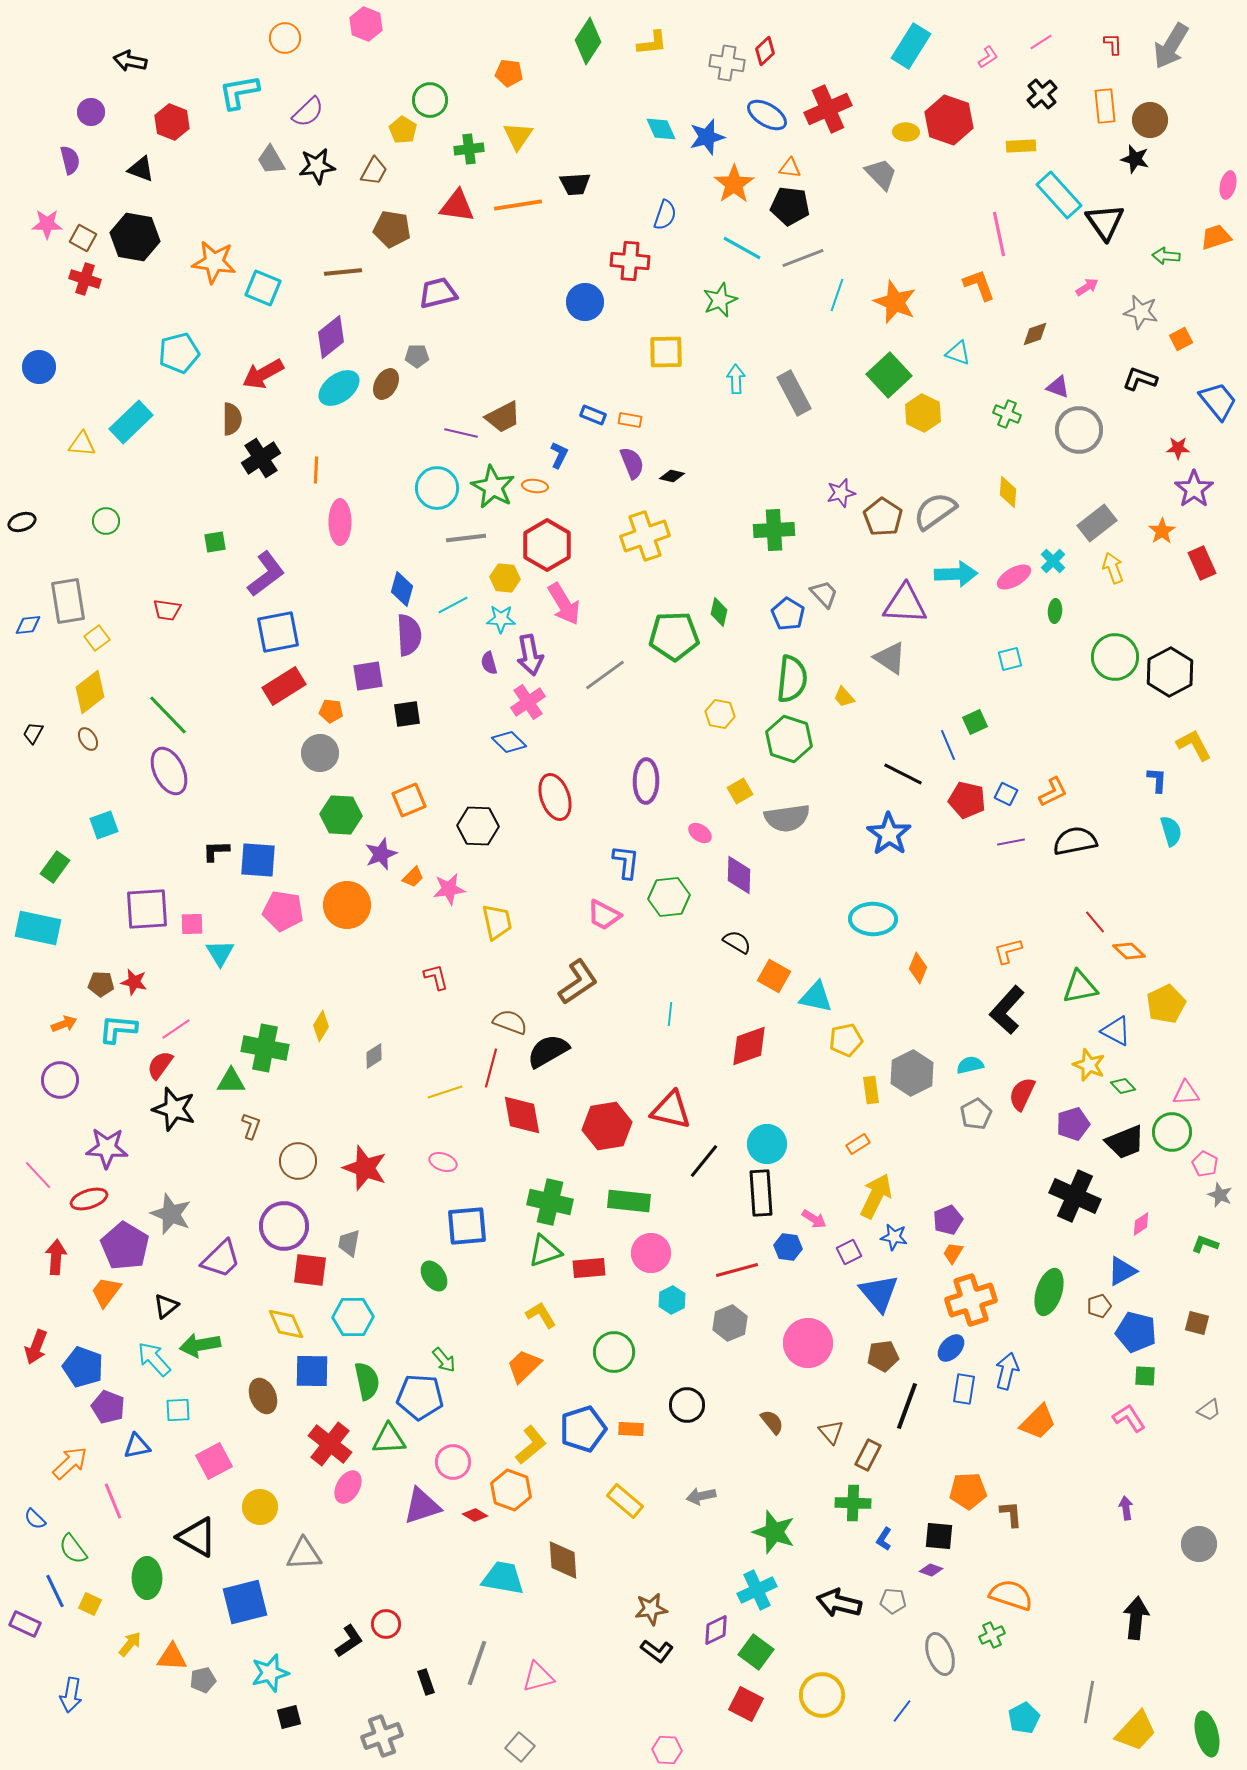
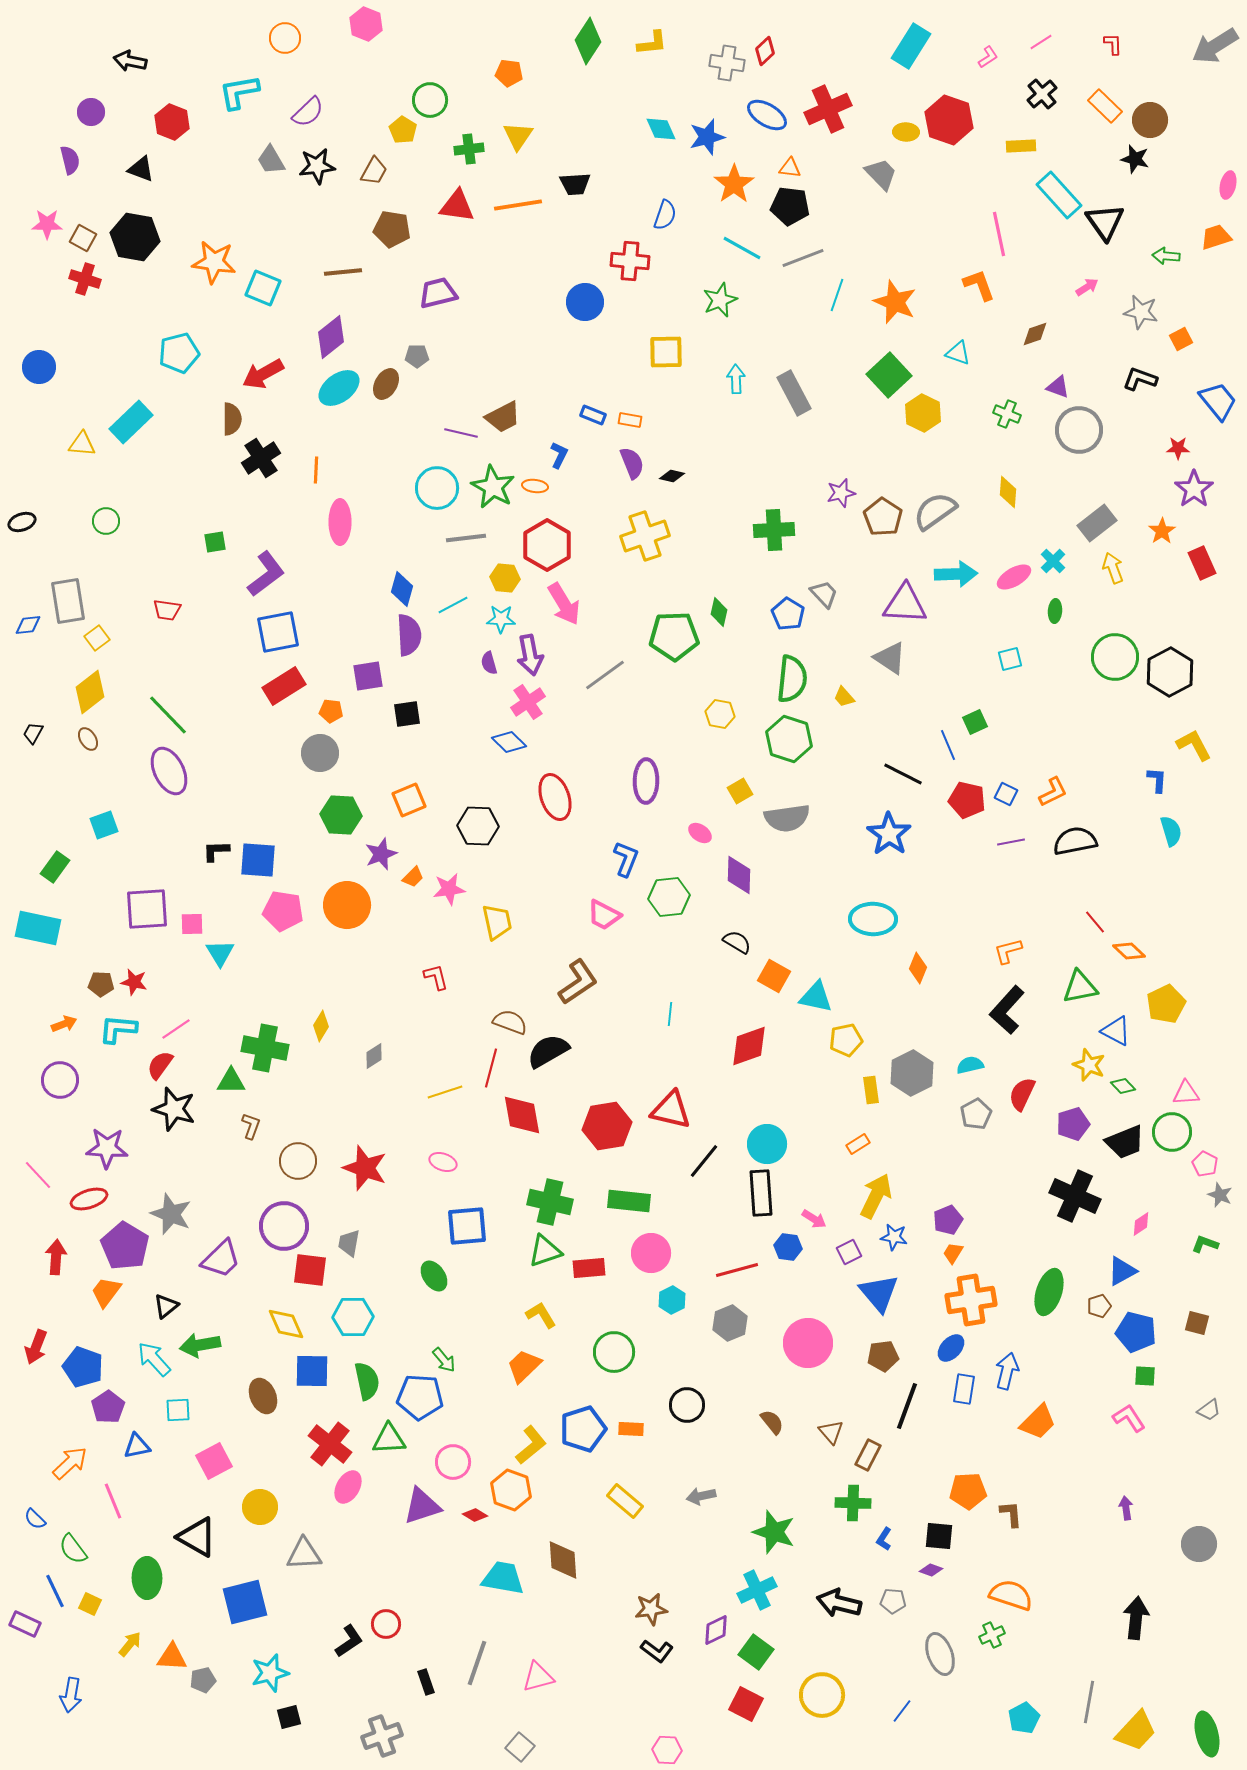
gray arrow at (1171, 46): moved 44 px right; rotated 27 degrees clockwise
orange rectangle at (1105, 106): rotated 40 degrees counterclockwise
blue L-shape at (626, 862): moved 3 px up; rotated 15 degrees clockwise
orange cross at (971, 1300): rotated 9 degrees clockwise
purple pentagon at (108, 1407): rotated 16 degrees clockwise
